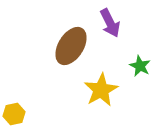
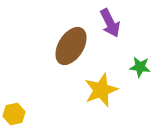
green star: moved 1 px down; rotated 20 degrees counterclockwise
yellow star: rotated 8 degrees clockwise
